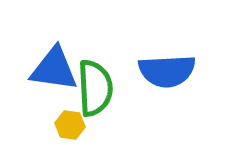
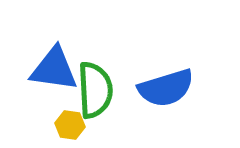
blue semicircle: moved 1 px left, 17 px down; rotated 14 degrees counterclockwise
green semicircle: moved 2 px down
